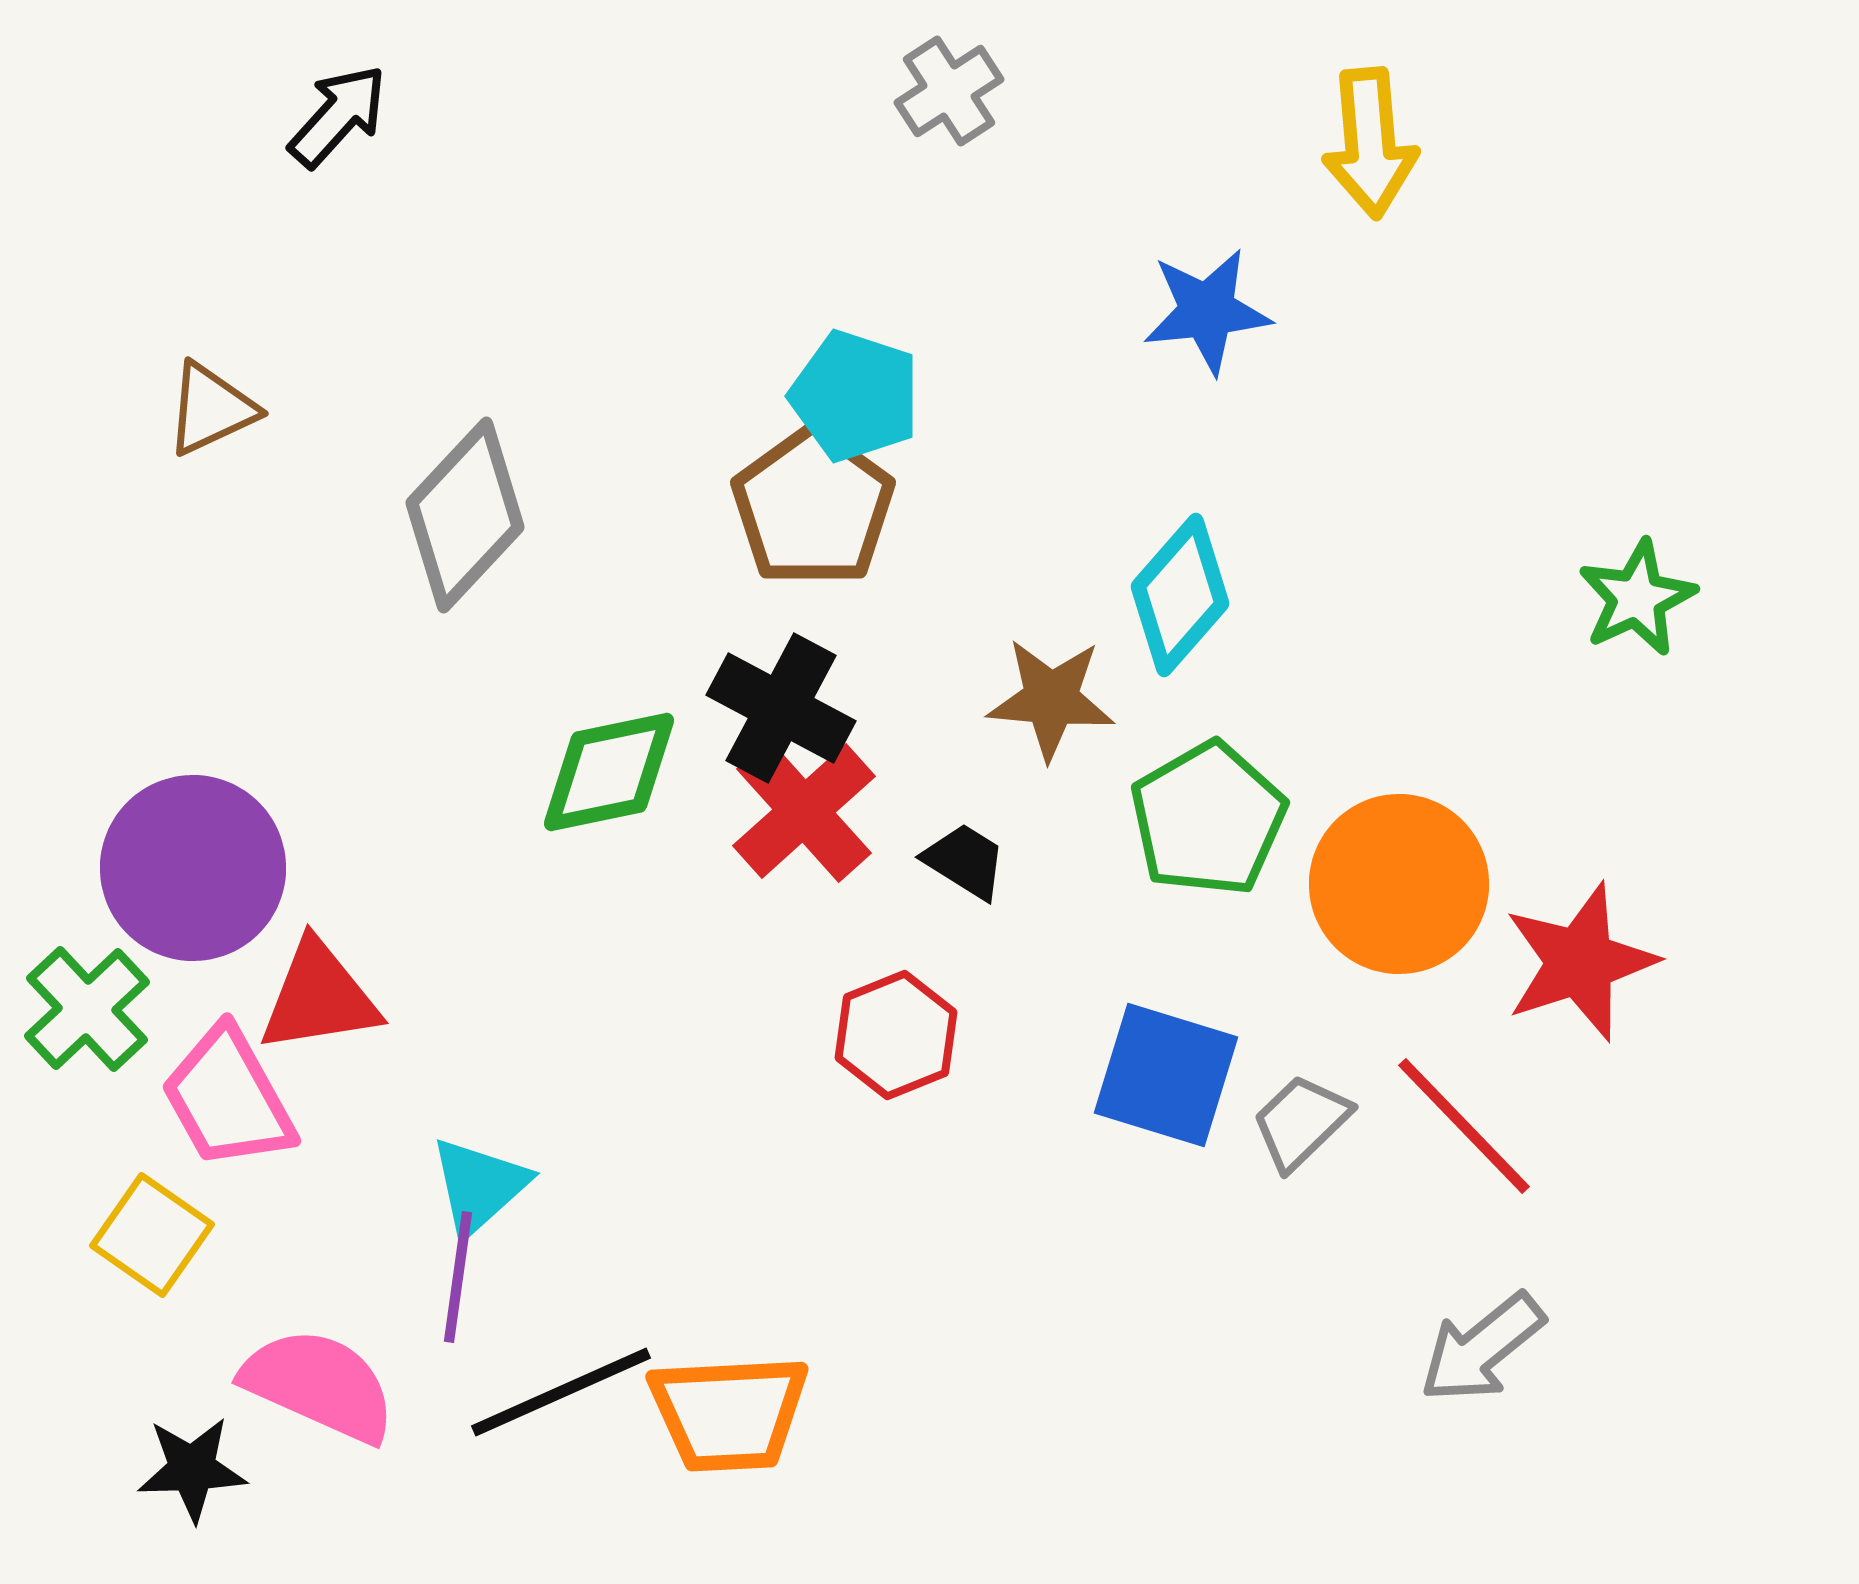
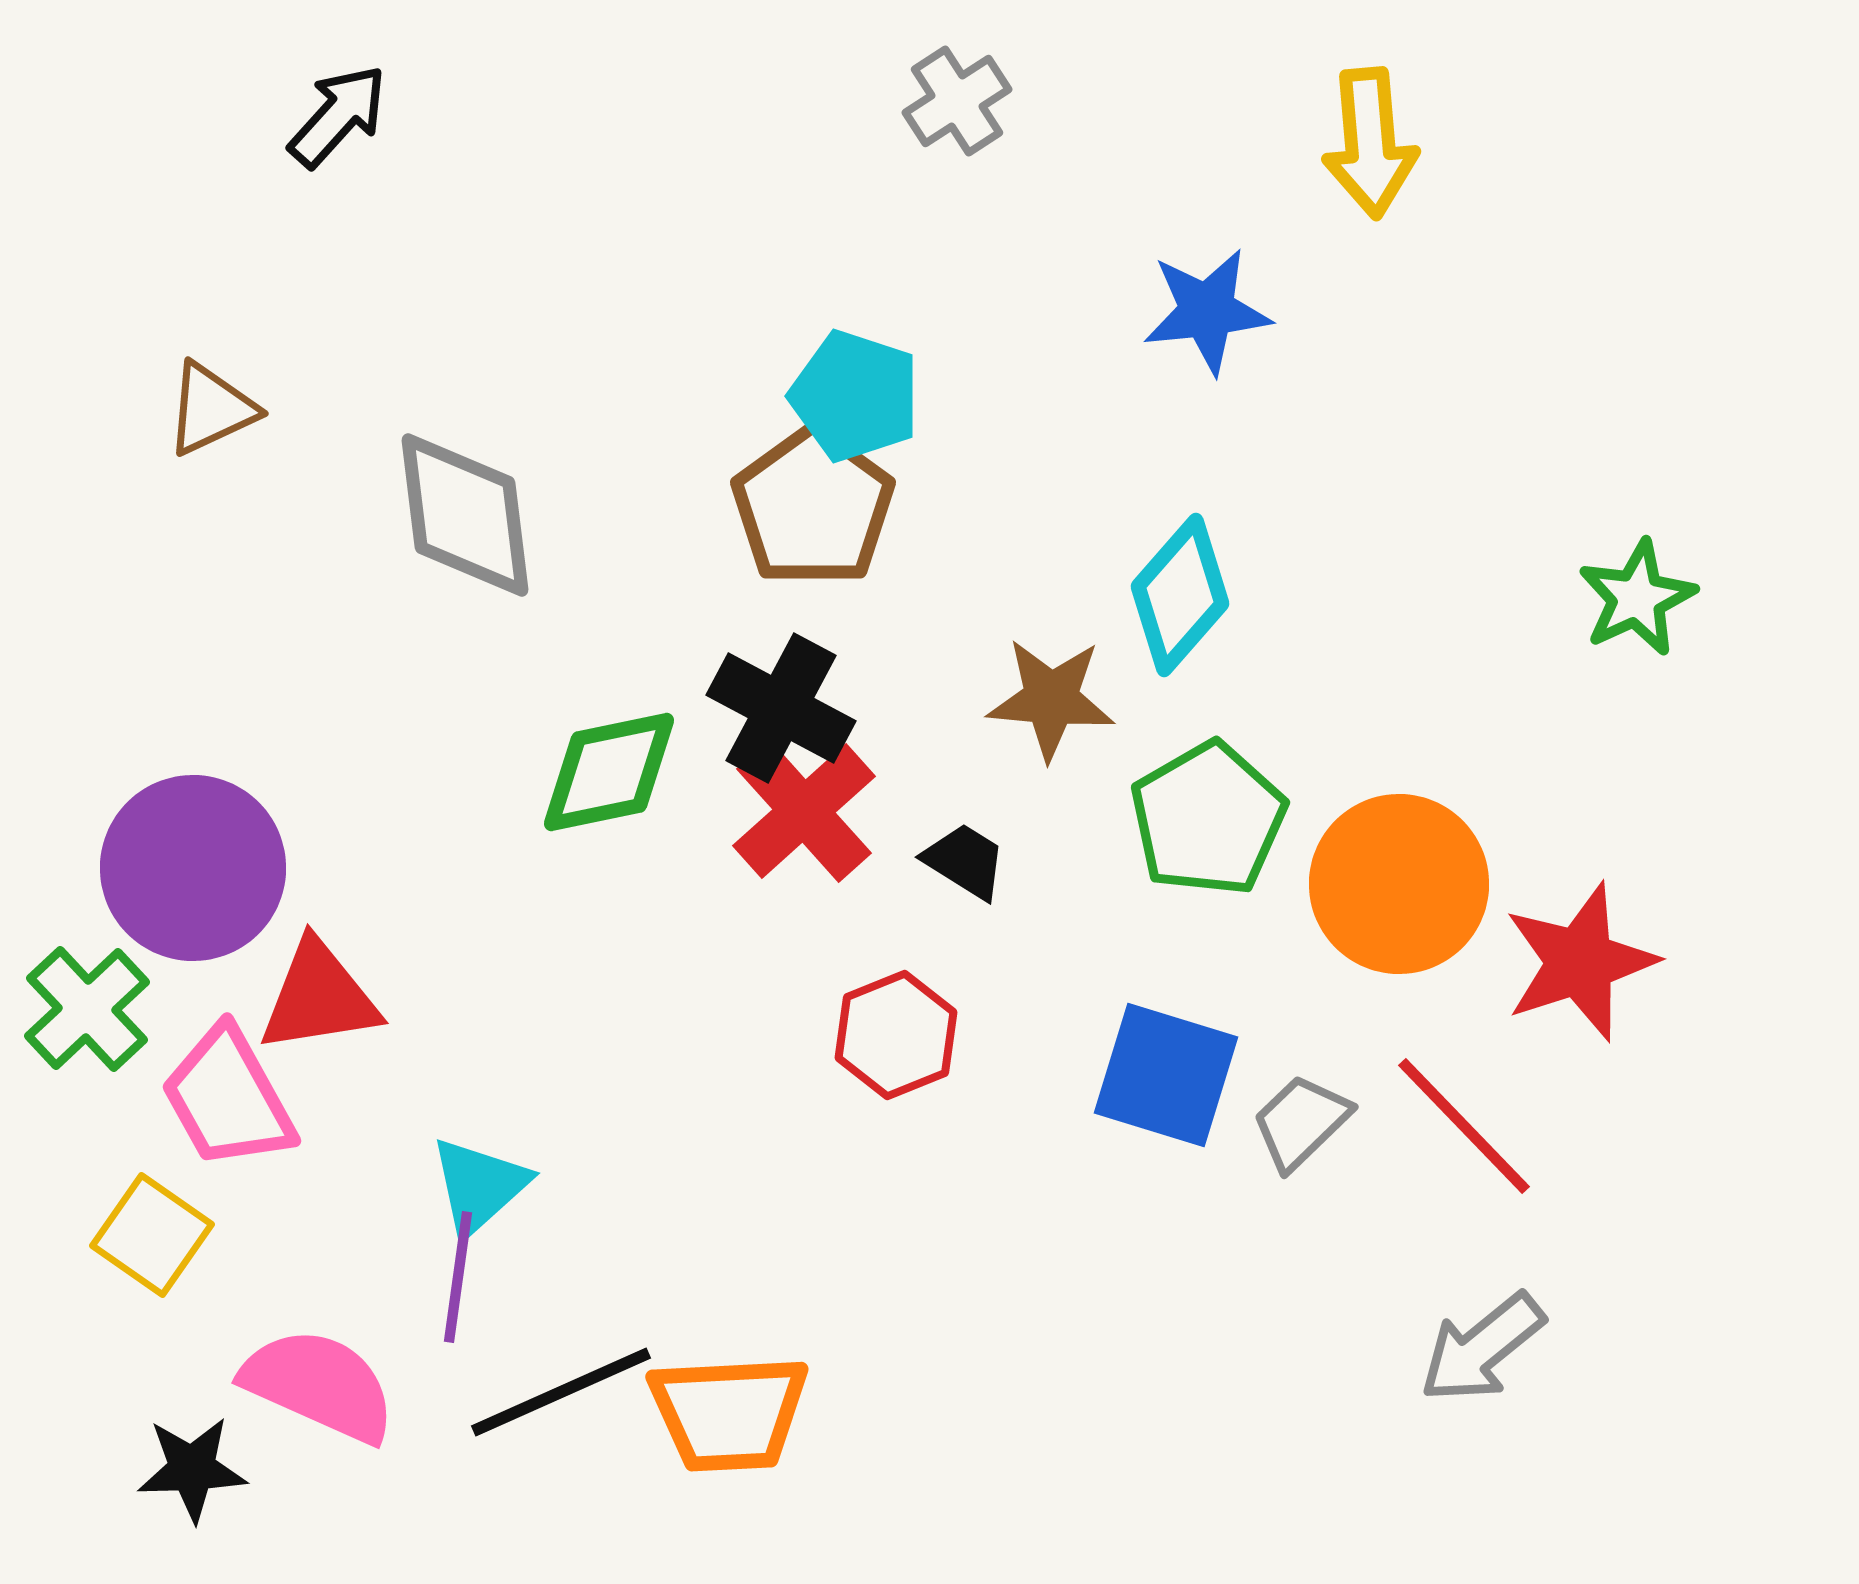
gray cross: moved 8 px right, 10 px down
gray diamond: rotated 50 degrees counterclockwise
